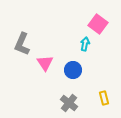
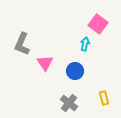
blue circle: moved 2 px right, 1 px down
